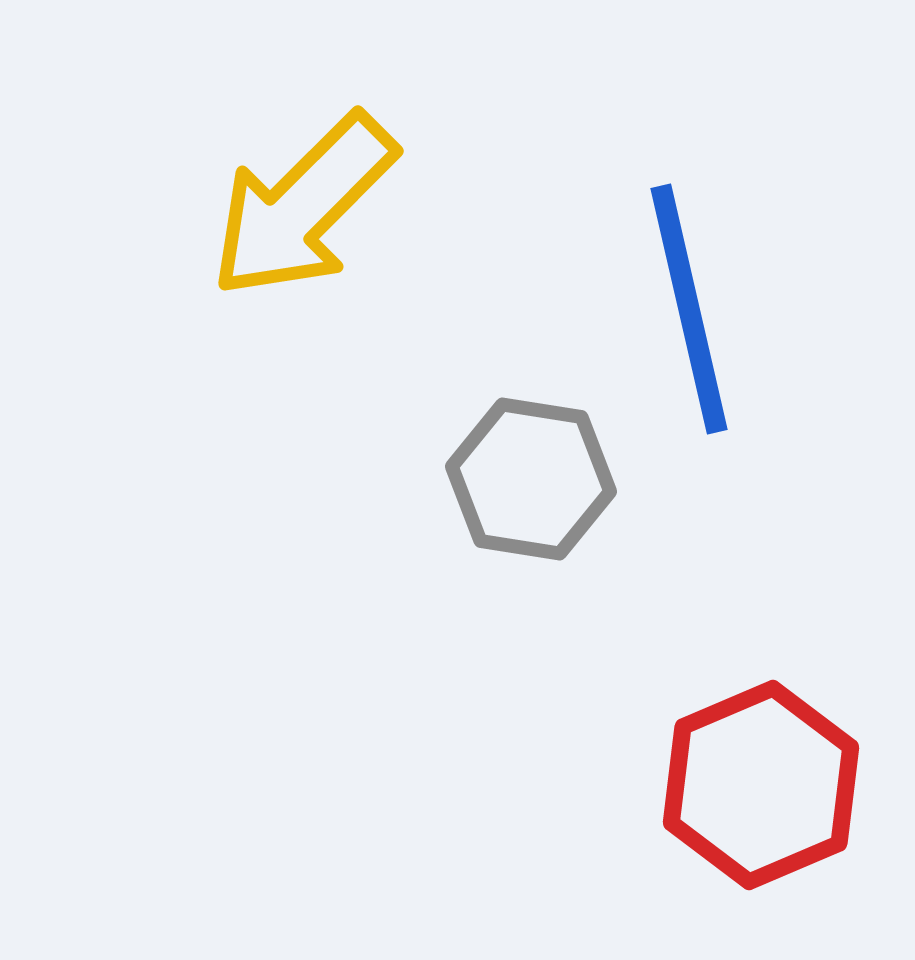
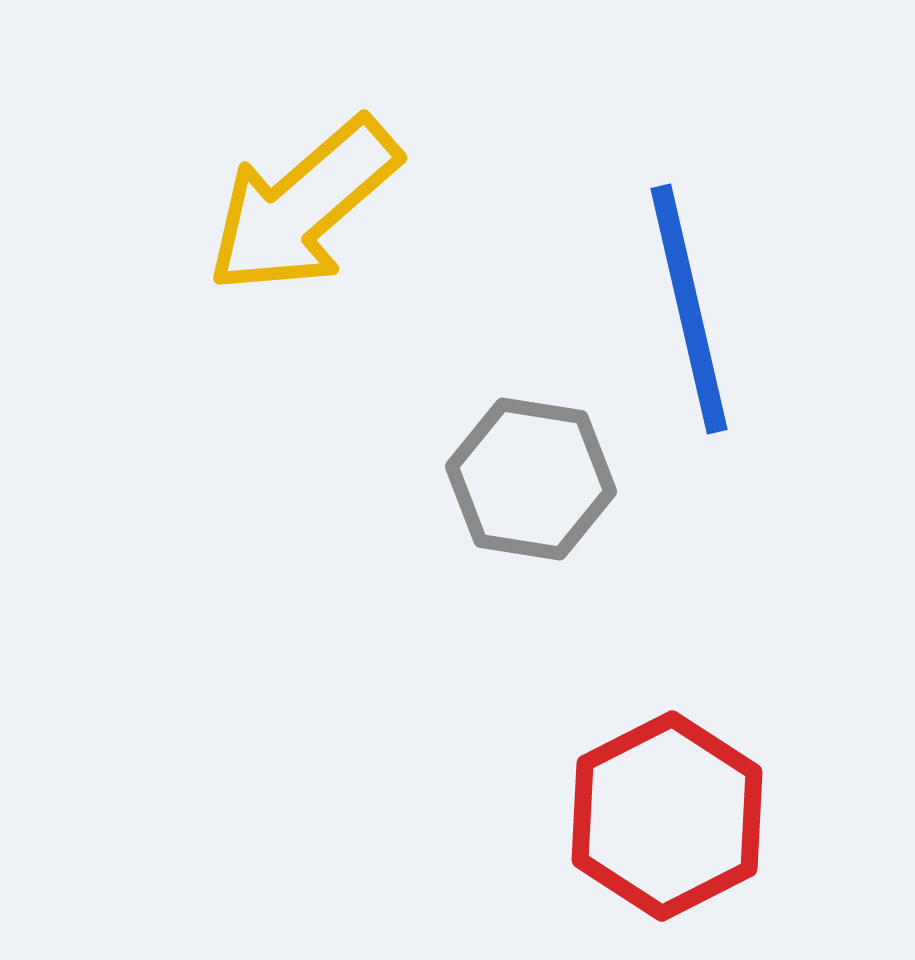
yellow arrow: rotated 4 degrees clockwise
red hexagon: moved 94 px left, 31 px down; rotated 4 degrees counterclockwise
